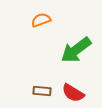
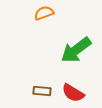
orange semicircle: moved 3 px right, 7 px up
